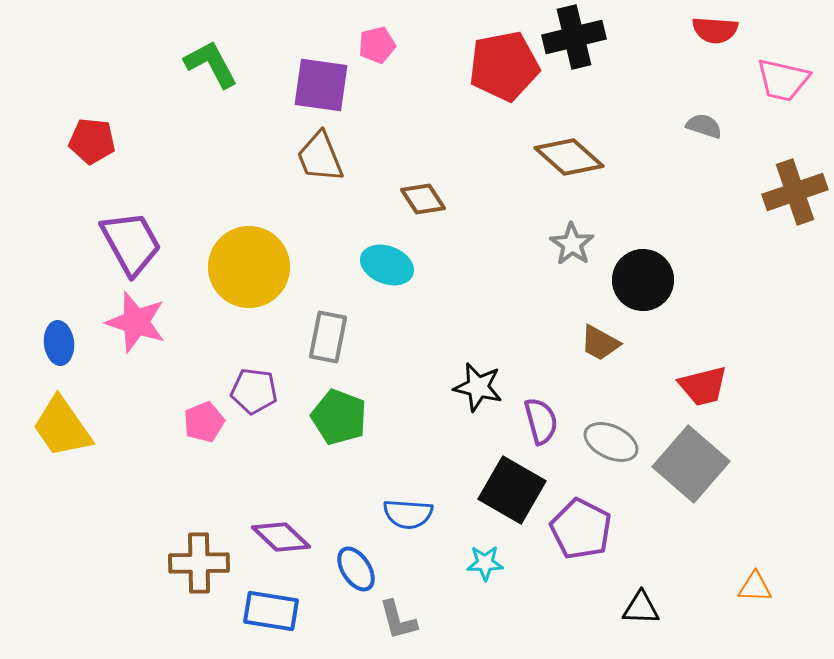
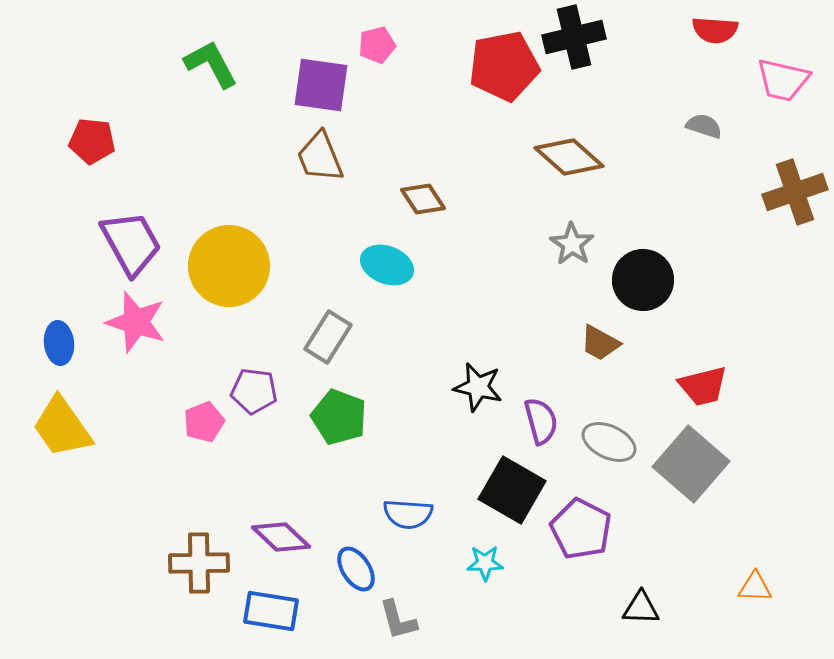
yellow circle at (249, 267): moved 20 px left, 1 px up
gray rectangle at (328, 337): rotated 21 degrees clockwise
gray ellipse at (611, 442): moved 2 px left
